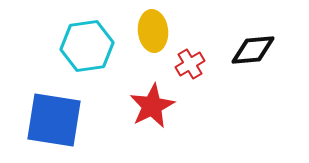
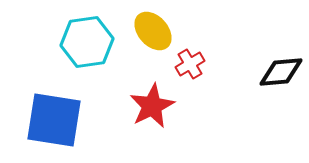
yellow ellipse: rotated 36 degrees counterclockwise
cyan hexagon: moved 4 px up
black diamond: moved 28 px right, 22 px down
